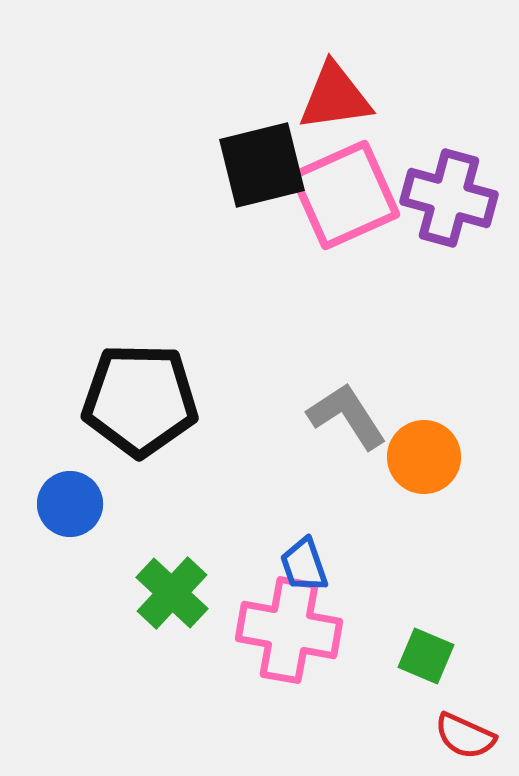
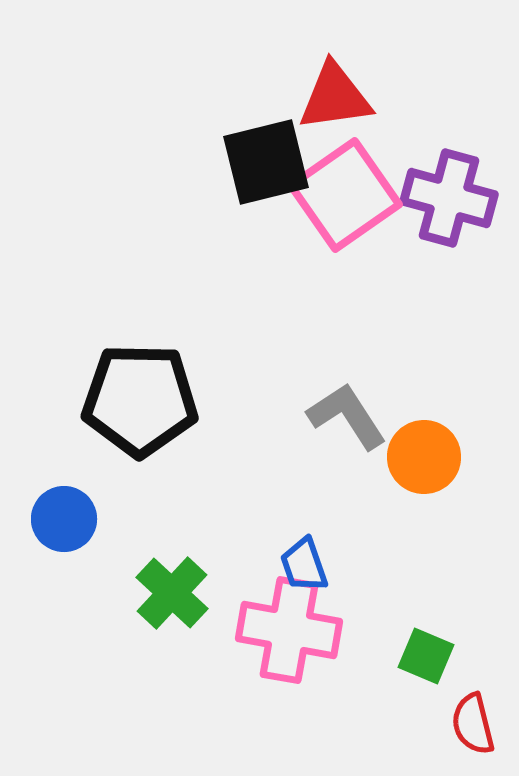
black square: moved 4 px right, 3 px up
pink square: rotated 11 degrees counterclockwise
blue circle: moved 6 px left, 15 px down
red semicircle: moved 8 px right, 12 px up; rotated 52 degrees clockwise
